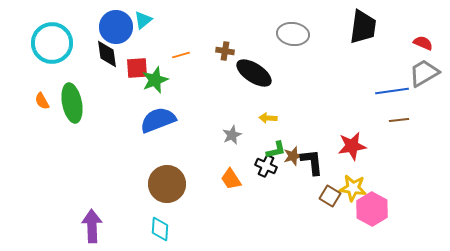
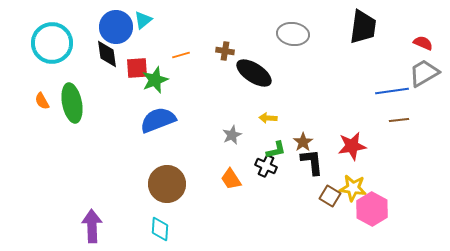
brown star: moved 10 px right, 14 px up; rotated 18 degrees counterclockwise
